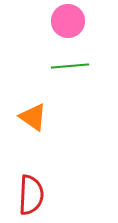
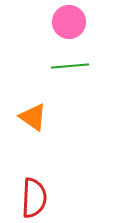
pink circle: moved 1 px right, 1 px down
red semicircle: moved 3 px right, 3 px down
